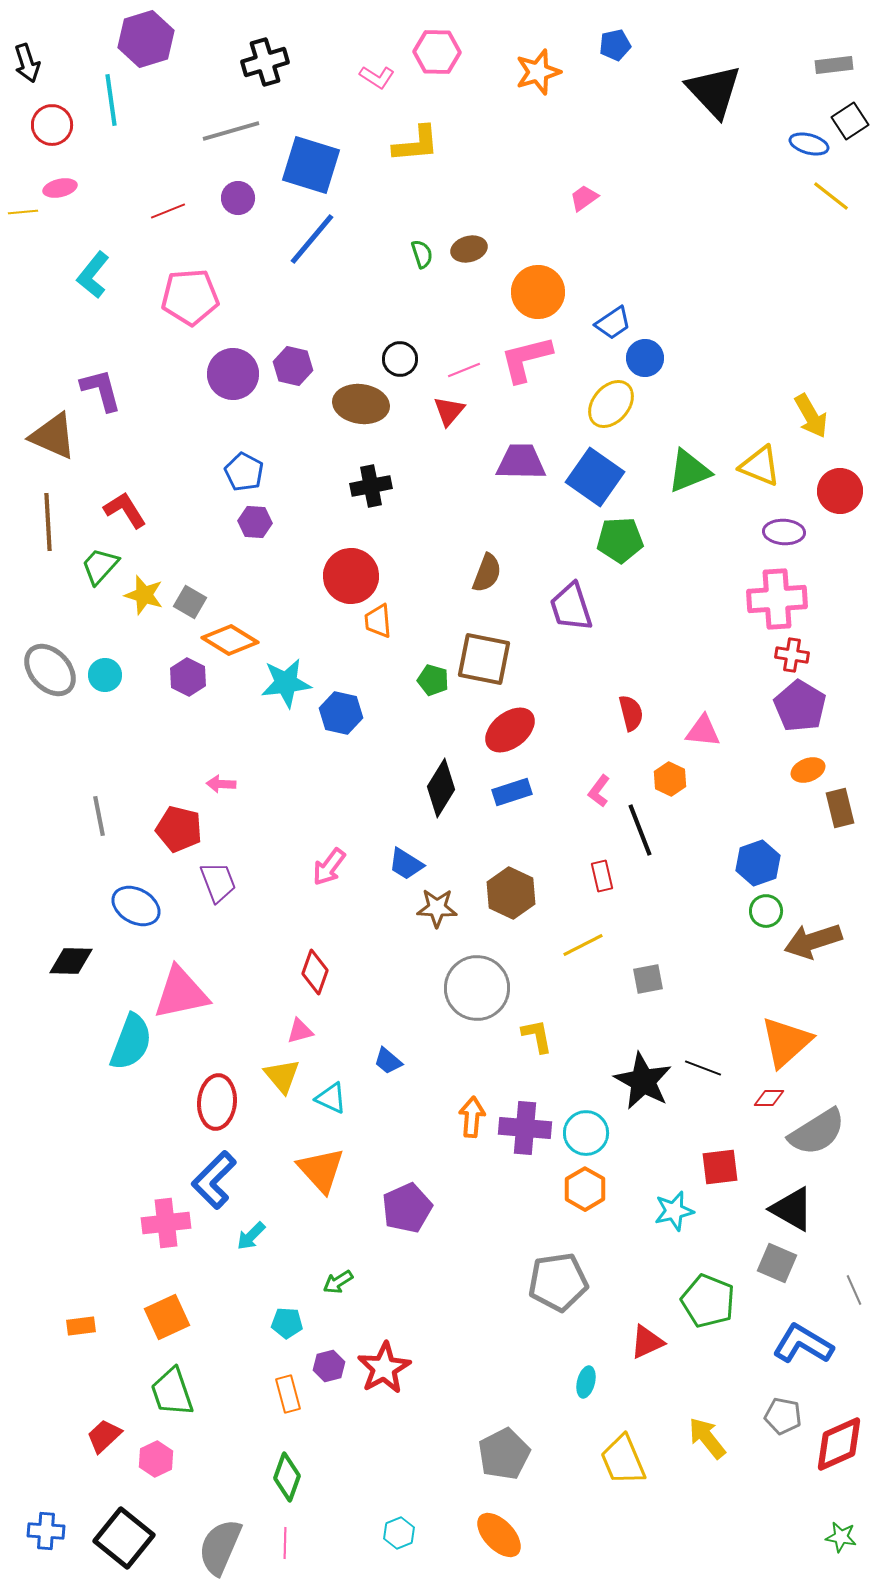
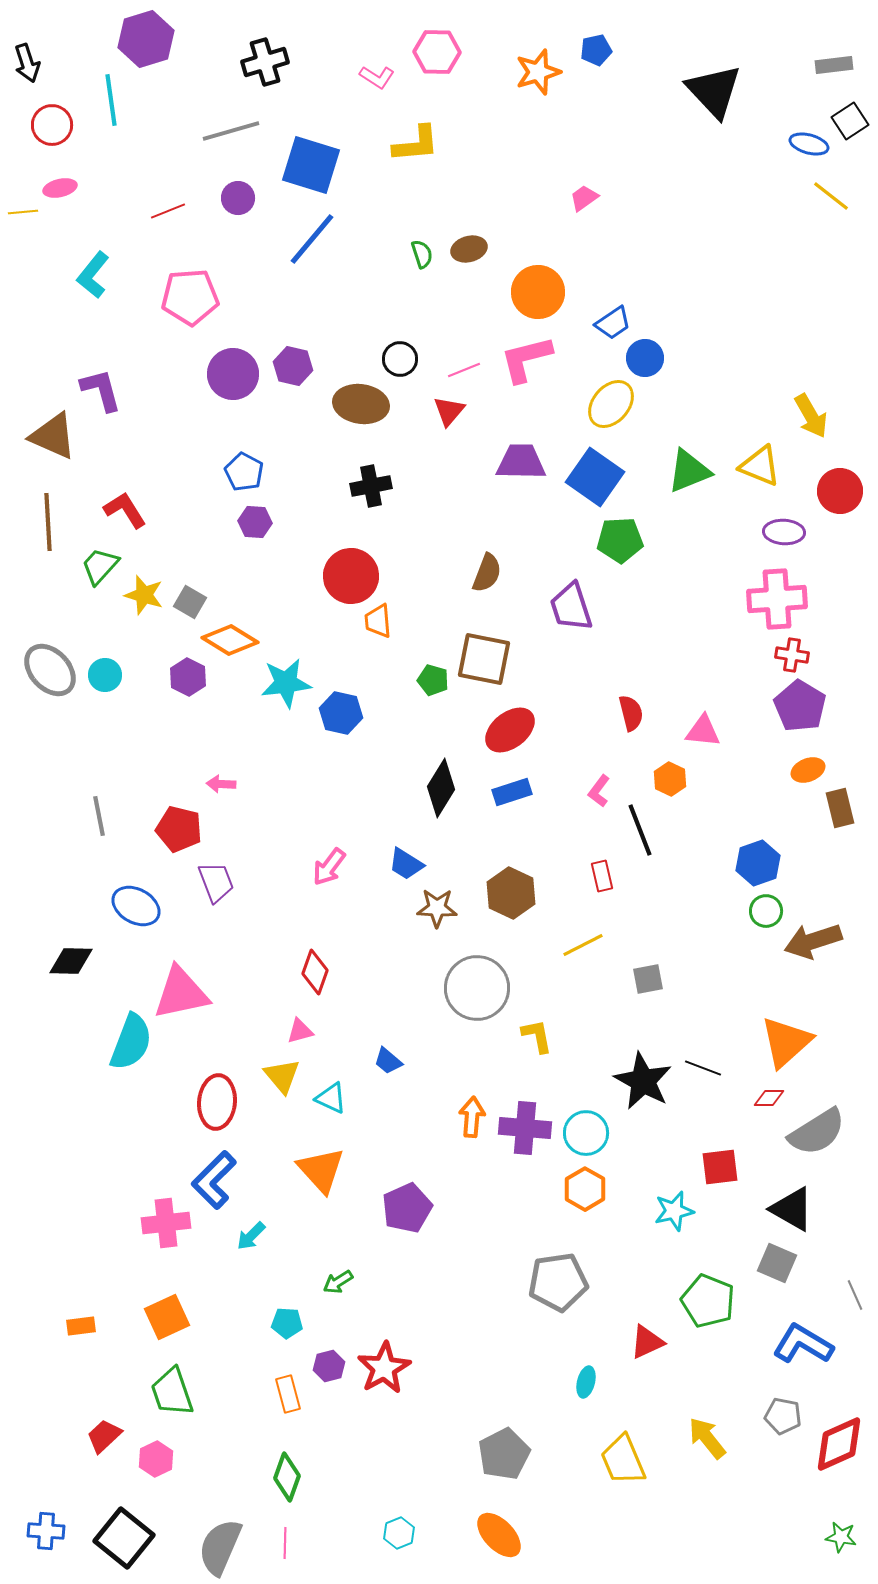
blue pentagon at (615, 45): moved 19 px left, 5 px down
purple trapezoid at (218, 882): moved 2 px left
gray line at (854, 1290): moved 1 px right, 5 px down
